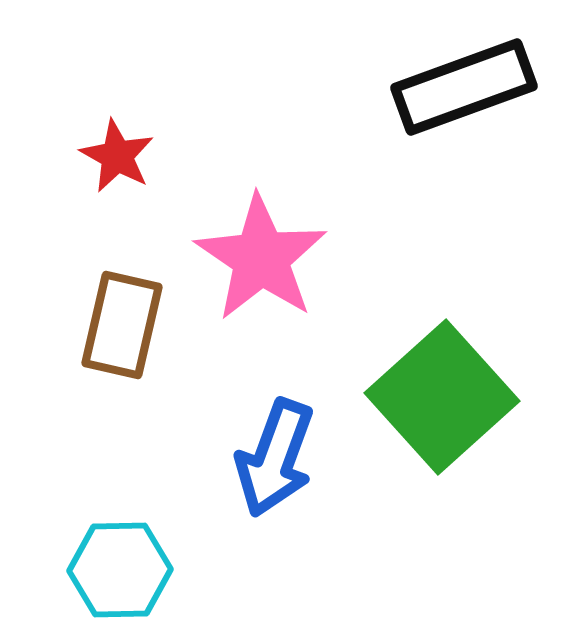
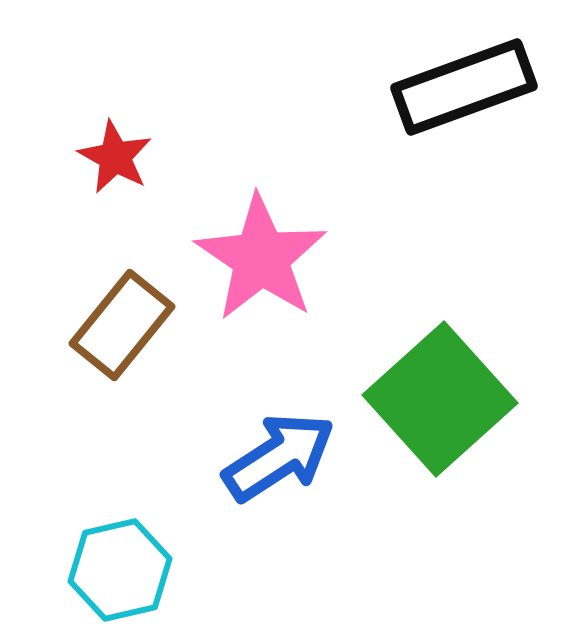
red star: moved 2 px left, 1 px down
brown rectangle: rotated 26 degrees clockwise
green square: moved 2 px left, 2 px down
blue arrow: moved 4 px right, 1 px up; rotated 143 degrees counterclockwise
cyan hexagon: rotated 12 degrees counterclockwise
